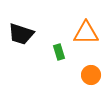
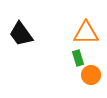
black trapezoid: rotated 36 degrees clockwise
green rectangle: moved 19 px right, 6 px down
